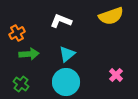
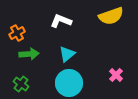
cyan circle: moved 3 px right, 1 px down
